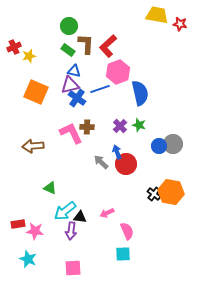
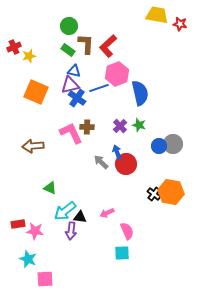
pink hexagon: moved 1 px left, 2 px down
blue line: moved 1 px left, 1 px up
cyan square: moved 1 px left, 1 px up
pink square: moved 28 px left, 11 px down
